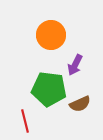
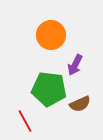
red line: rotated 15 degrees counterclockwise
